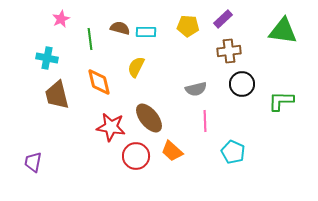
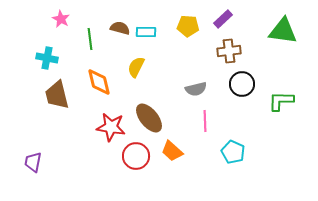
pink star: rotated 18 degrees counterclockwise
